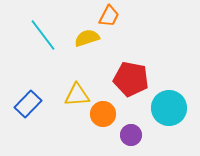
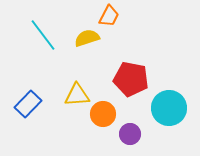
purple circle: moved 1 px left, 1 px up
